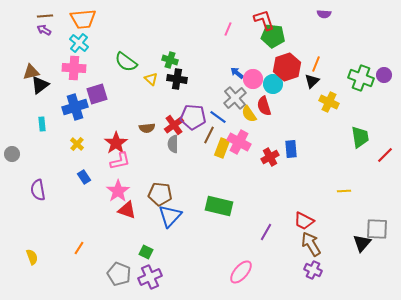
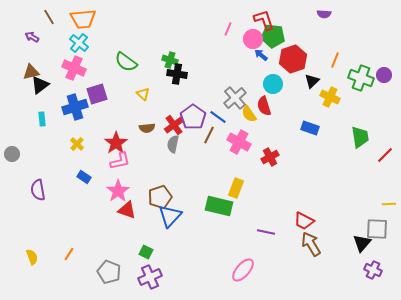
brown line at (45, 16): moved 4 px right, 1 px down; rotated 63 degrees clockwise
purple arrow at (44, 30): moved 12 px left, 7 px down
orange line at (316, 64): moved 19 px right, 4 px up
red hexagon at (287, 67): moved 6 px right, 8 px up
pink cross at (74, 68): rotated 20 degrees clockwise
blue arrow at (237, 73): moved 24 px right, 18 px up
yellow triangle at (151, 79): moved 8 px left, 15 px down
black cross at (177, 79): moved 5 px up
pink circle at (253, 79): moved 40 px up
yellow cross at (329, 102): moved 1 px right, 5 px up
purple pentagon at (193, 117): rotated 30 degrees clockwise
cyan rectangle at (42, 124): moved 5 px up
gray semicircle at (173, 144): rotated 12 degrees clockwise
yellow rectangle at (222, 148): moved 14 px right, 40 px down
blue rectangle at (291, 149): moved 19 px right, 21 px up; rotated 66 degrees counterclockwise
blue rectangle at (84, 177): rotated 24 degrees counterclockwise
yellow line at (344, 191): moved 45 px right, 13 px down
brown pentagon at (160, 194): moved 3 px down; rotated 25 degrees counterclockwise
purple line at (266, 232): rotated 72 degrees clockwise
orange line at (79, 248): moved 10 px left, 6 px down
purple cross at (313, 270): moved 60 px right
pink ellipse at (241, 272): moved 2 px right, 2 px up
gray pentagon at (119, 274): moved 10 px left, 2 px up
